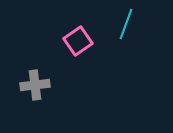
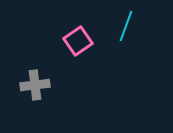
cyan line: moved 2 px down
